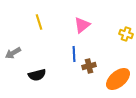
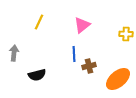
yellow line: rotated 42 degrees clockwise
yellow cross: rotated 16 degrees counterclockwise
gray arrow: moved 1 px right; rotated 126 degrees clockwise
